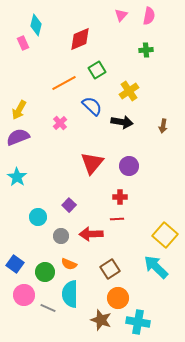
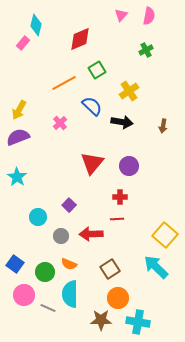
pink rectangle: rotated 64 degrees clockwise
green cross: rotated 24 degrees counterclockwise
brown star: rotated 20 degrees counterclockwise
